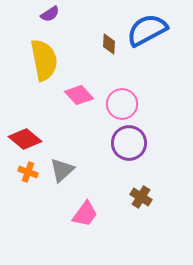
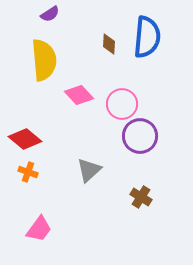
blue semicircle: moved 7 px down; rotated 123 degrees clockwise
yellow semicircle: rotated 6 degrees clockwise
purple circle: moved 11 px right, 7 px up
gray triangle: moved 27 px right
pink trapezoid: moved 46 px left, 15 px down
